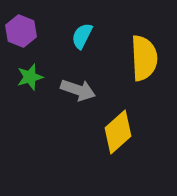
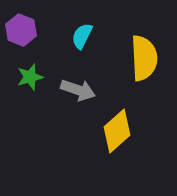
purple hexagon: moved 1 px up
yellow diamond: moved 1 px left, 1 px up
